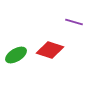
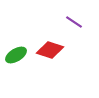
purple line: rotated 18 degrees clockwise
